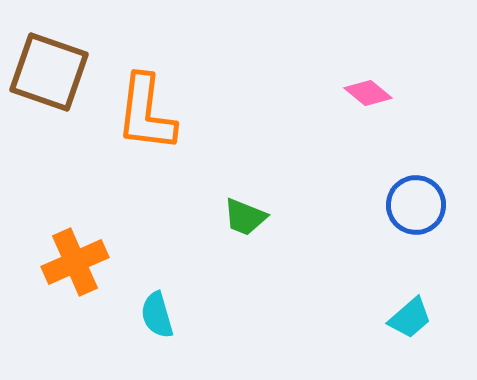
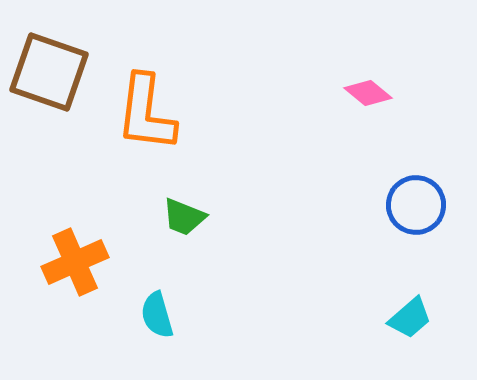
green trapezoid: moved 61 px left
